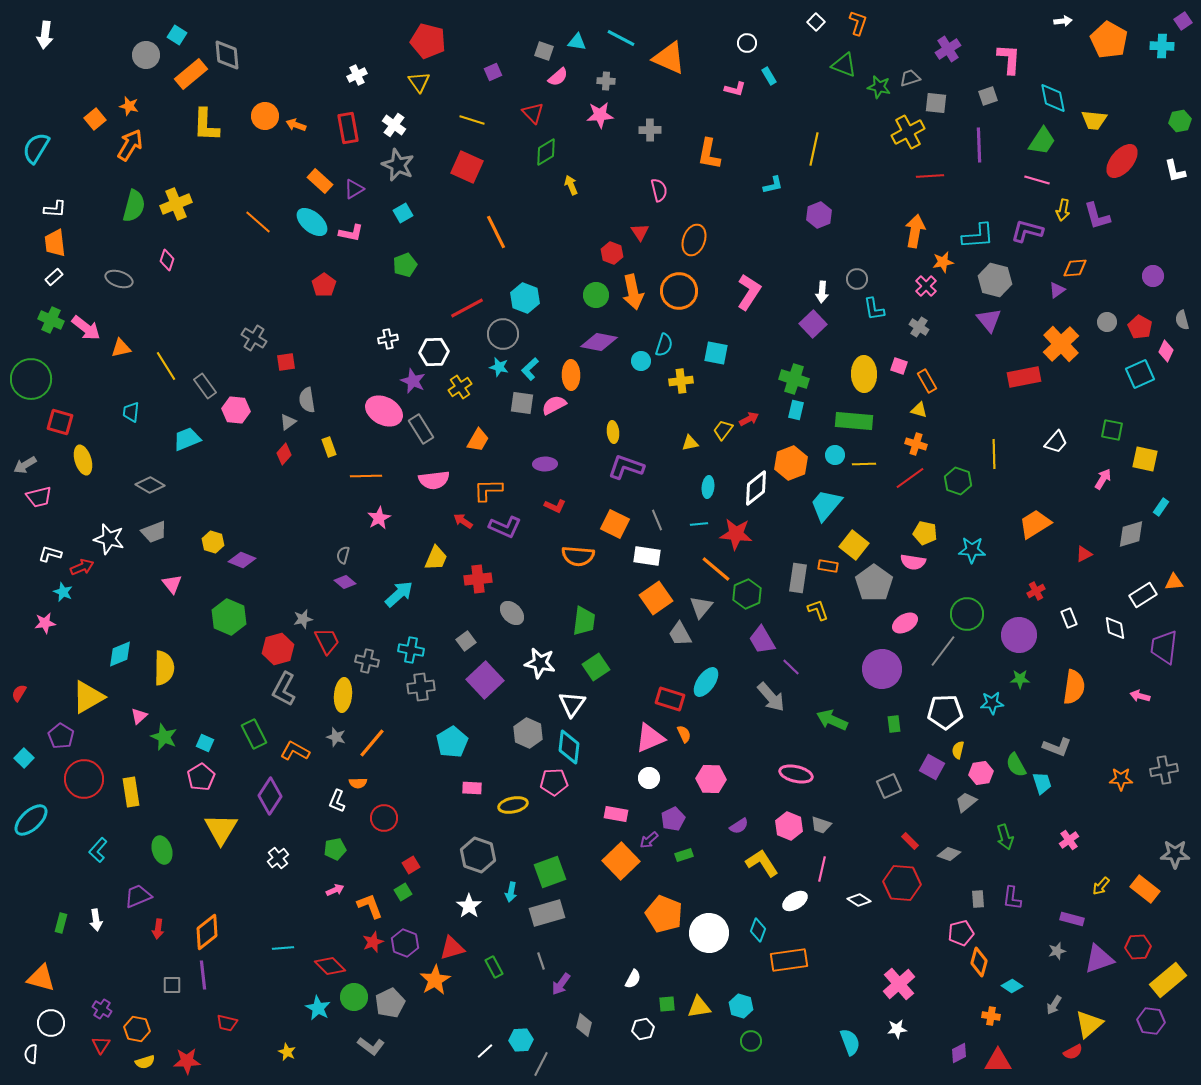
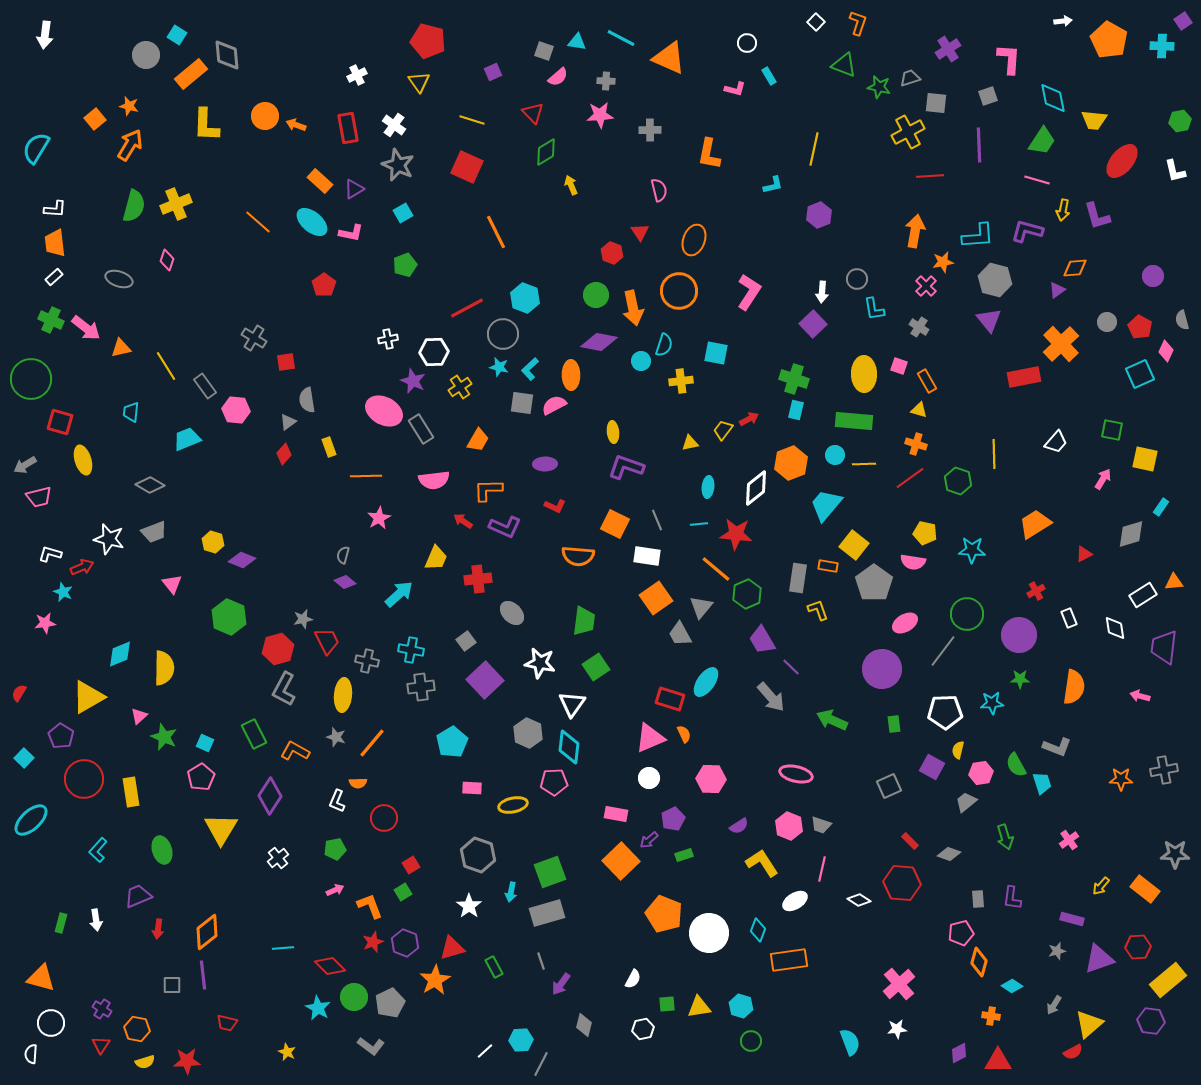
orange arrow at (633, 292): moved 16 px down
